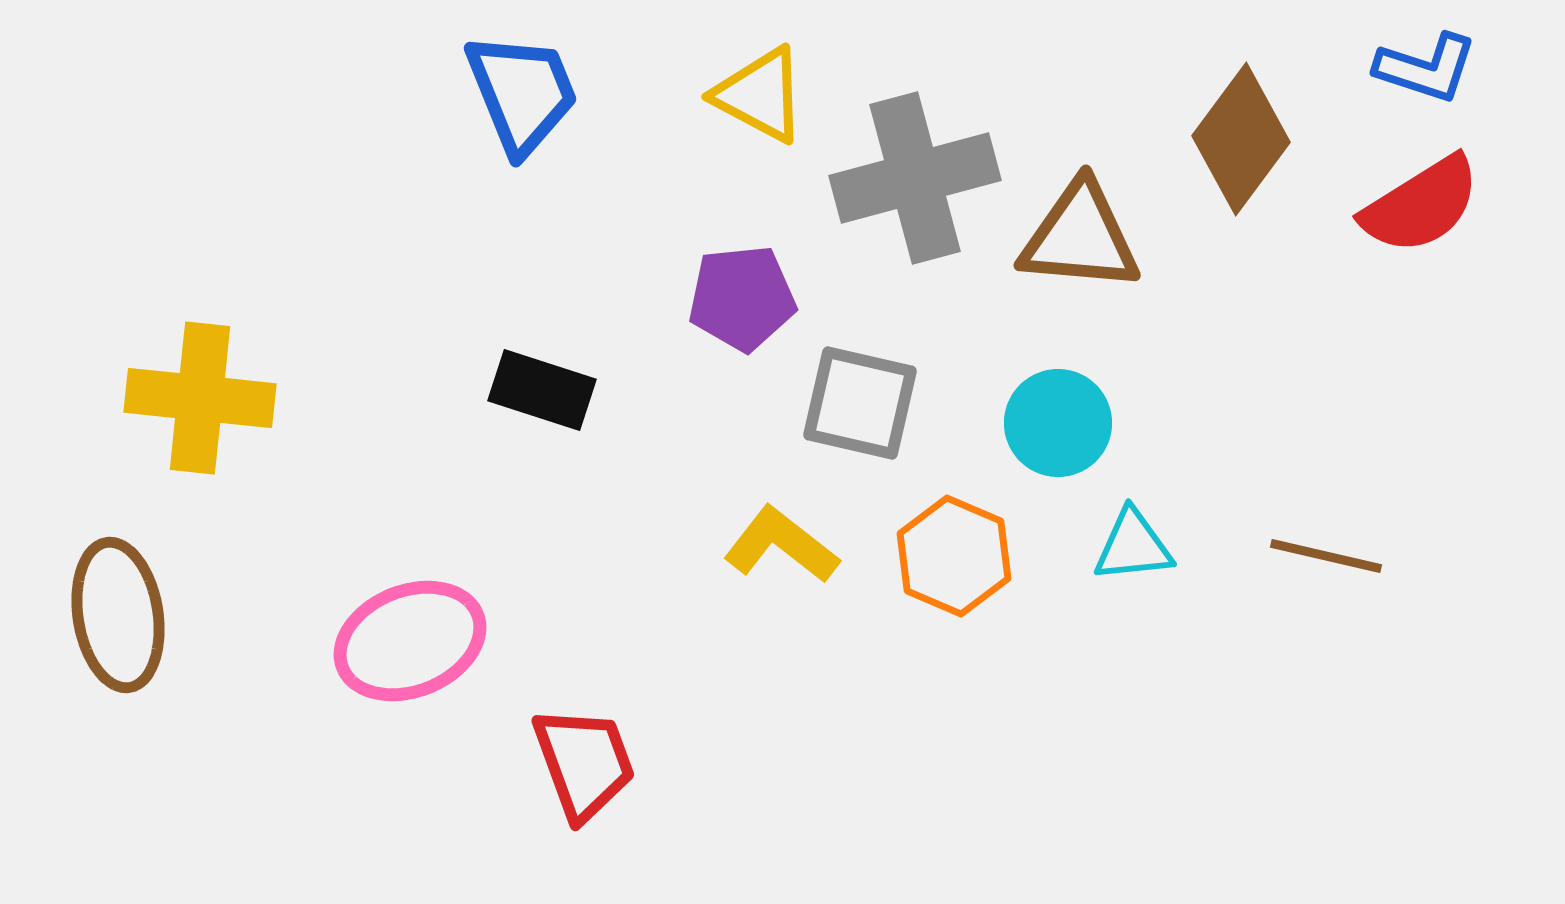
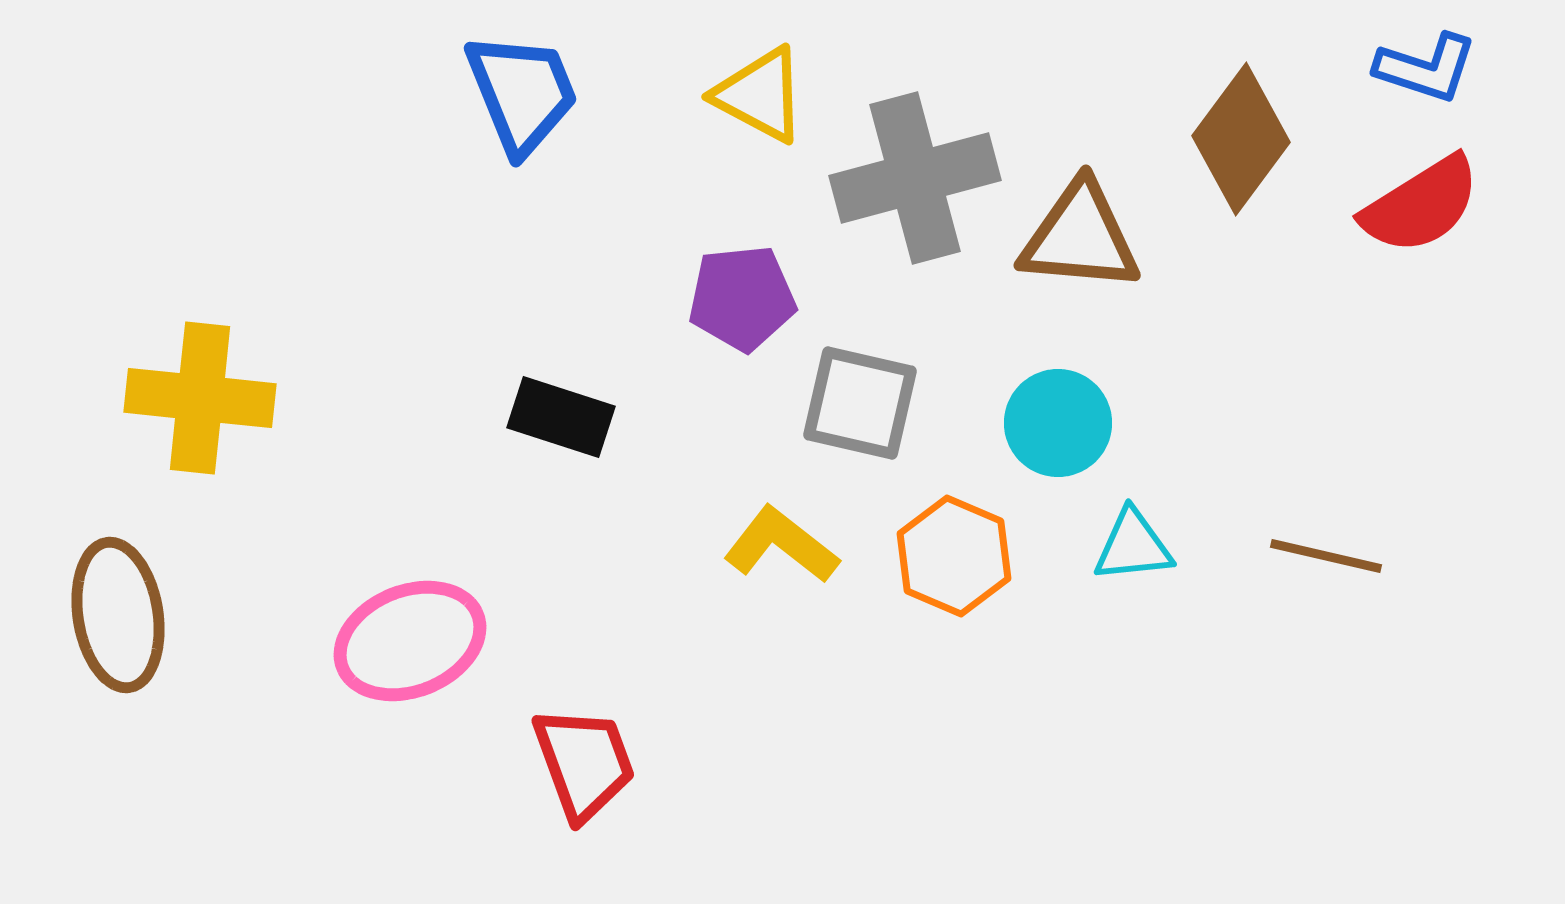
black rectangle: moved 19 px right, 27 px down
